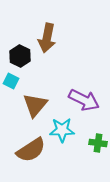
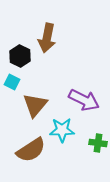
cyan square: moved 1 px right, 1 px down
